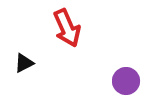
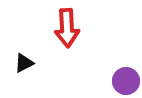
red arrow: rotated 21 degrees clockwise
